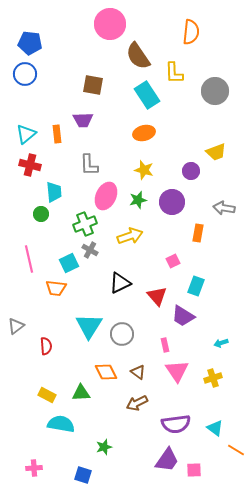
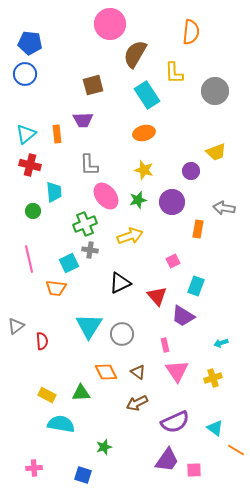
brown semicircle at (138, 56): moved 3 px left, 2 px up; rotated 64 degrees clockwise
brown square at (93, 85): rotated 25 degrees counterclockwise
pink ellipse at (106, 196): rotated 64 degrees counterclockwise
green circle at (41, 214): moved 8 px left, 3 px up
orange rectangle at (198, 233): moved 4 px up
gray cross at (90, 250): rotated 21 degrees counterclockwise
red semicircle at (46, 346): moved 4 px left, 5 px up
purple semicircle at (176, 424): moved 1 px left, 2 px up; rotated 16 degrees counterclockwise
